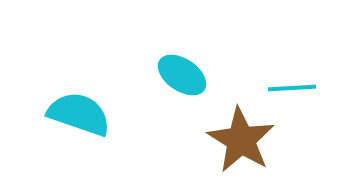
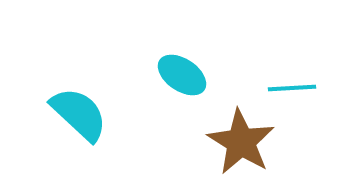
cyan semicircle: rotated 24 degrees clockwise
brown star: moved 2 px down
